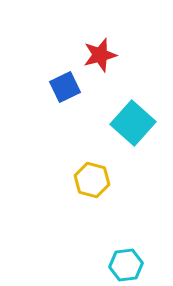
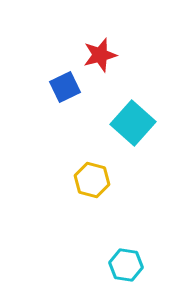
cyan hexagon: rotated 16 degrees clockwise
